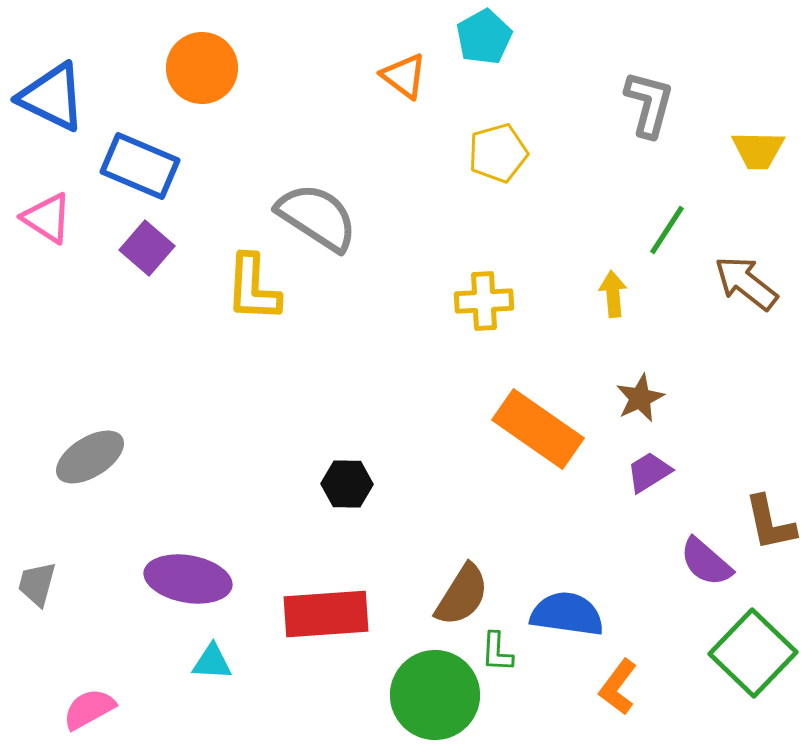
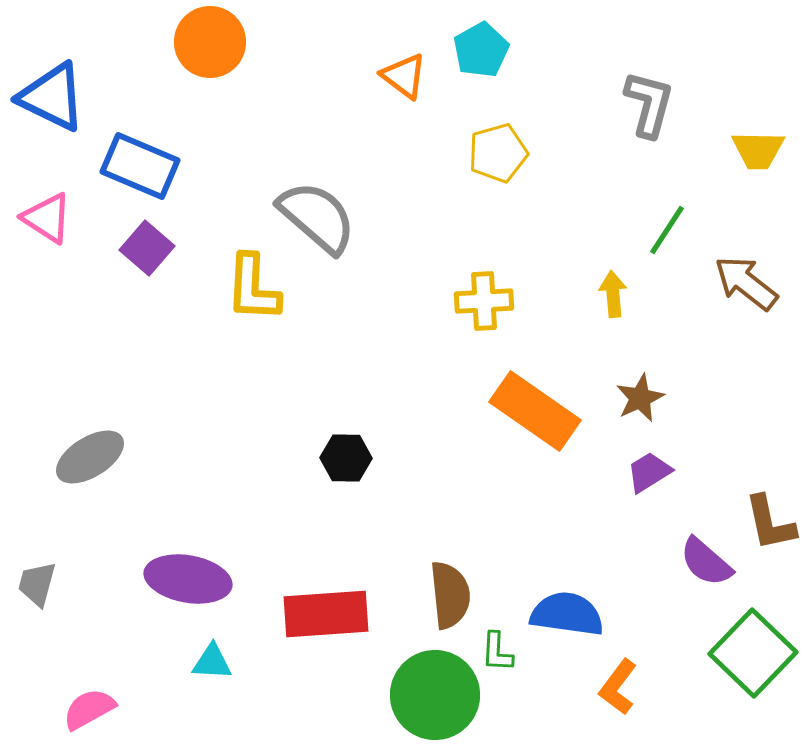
cyan pentagon: moved 3 px left, 13 px down
orange circle: moved 8 px right, 26 px up
gray semicircle: rotated 8 degrees clockwise
orange rectangle: moved 3 px left, 18 px up
black hexagon: moved 1 px left, 26 px up
brown semicircle: moved 12 px left; rotated 38 degrees counterclockwise
